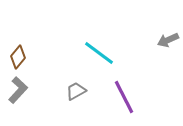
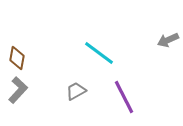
brown diamond: moved 1 px left, 1 px down; rotated 30 degrees counterclockwise
